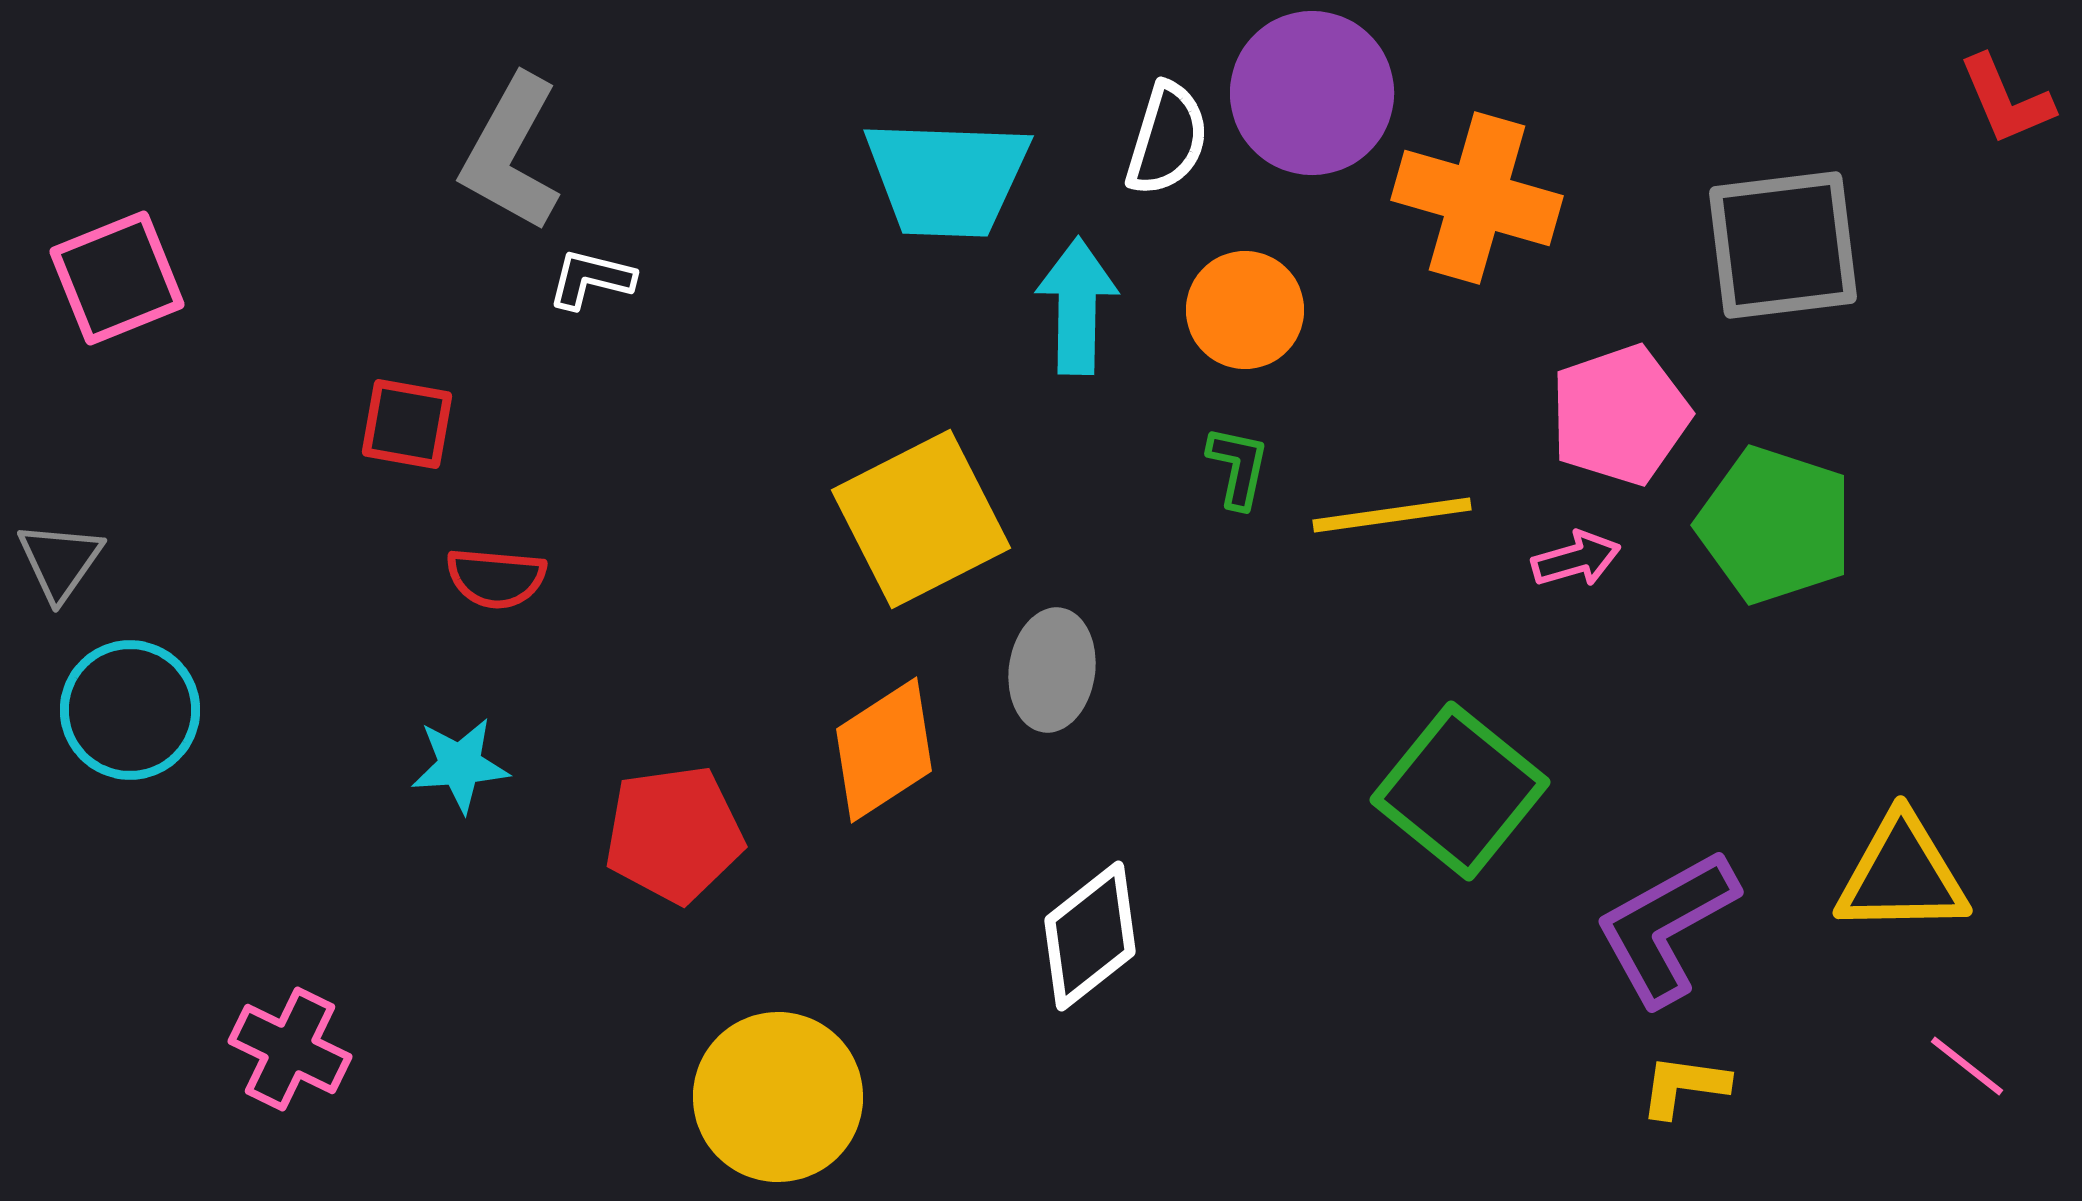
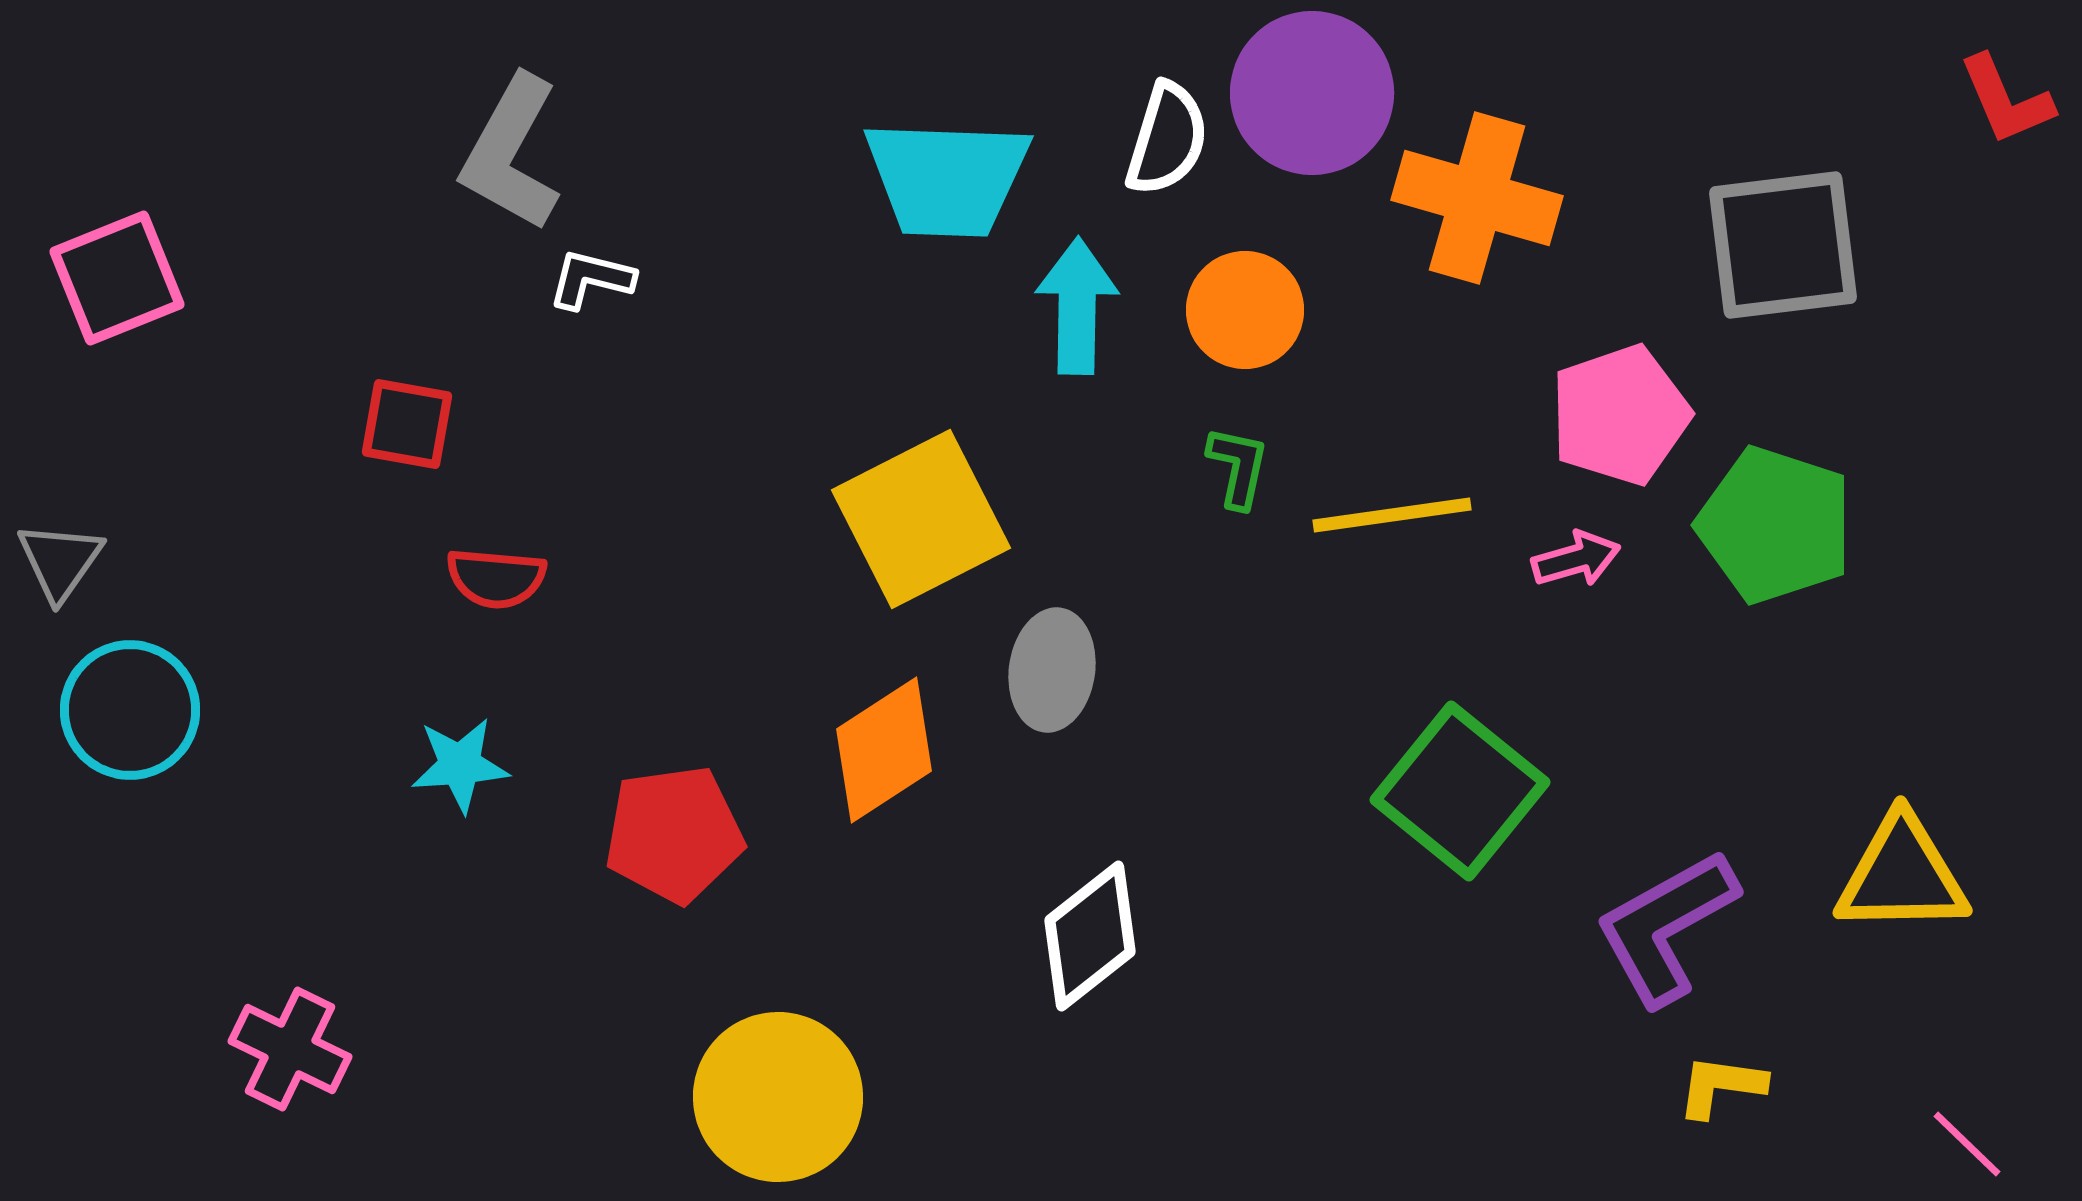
pink line: moved 78 px down; rotated 6 degrees clockwise
yellow L-shape: moved 37 px right
